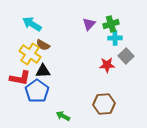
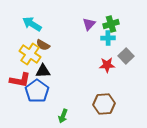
cyan cross: moved 7 px left
red L-shape: moved 2 px down
green arrow: rotated 96 degrees counterclockwise
